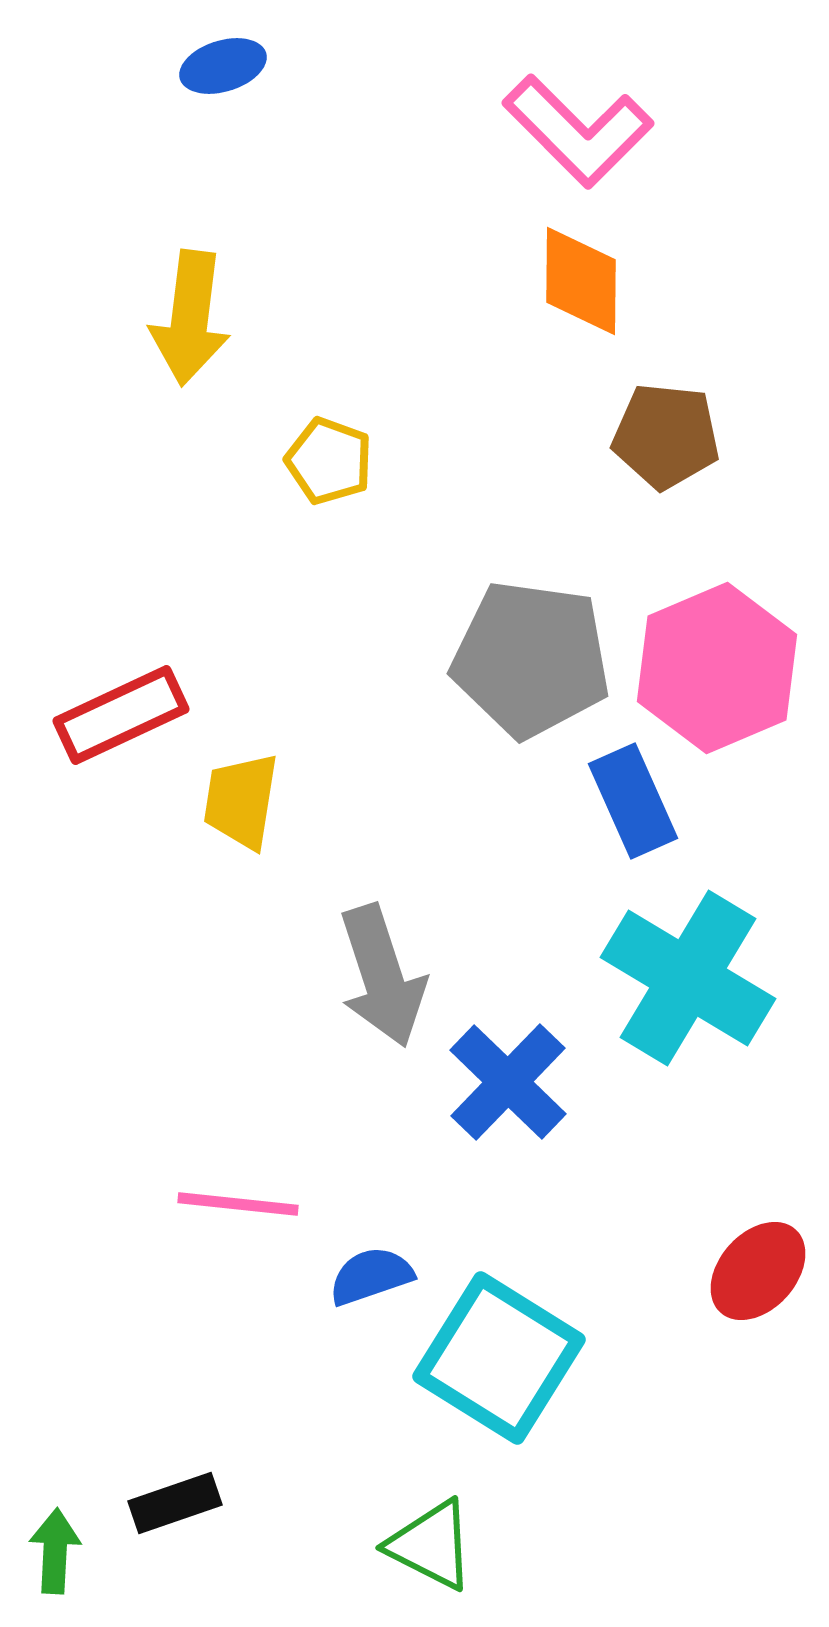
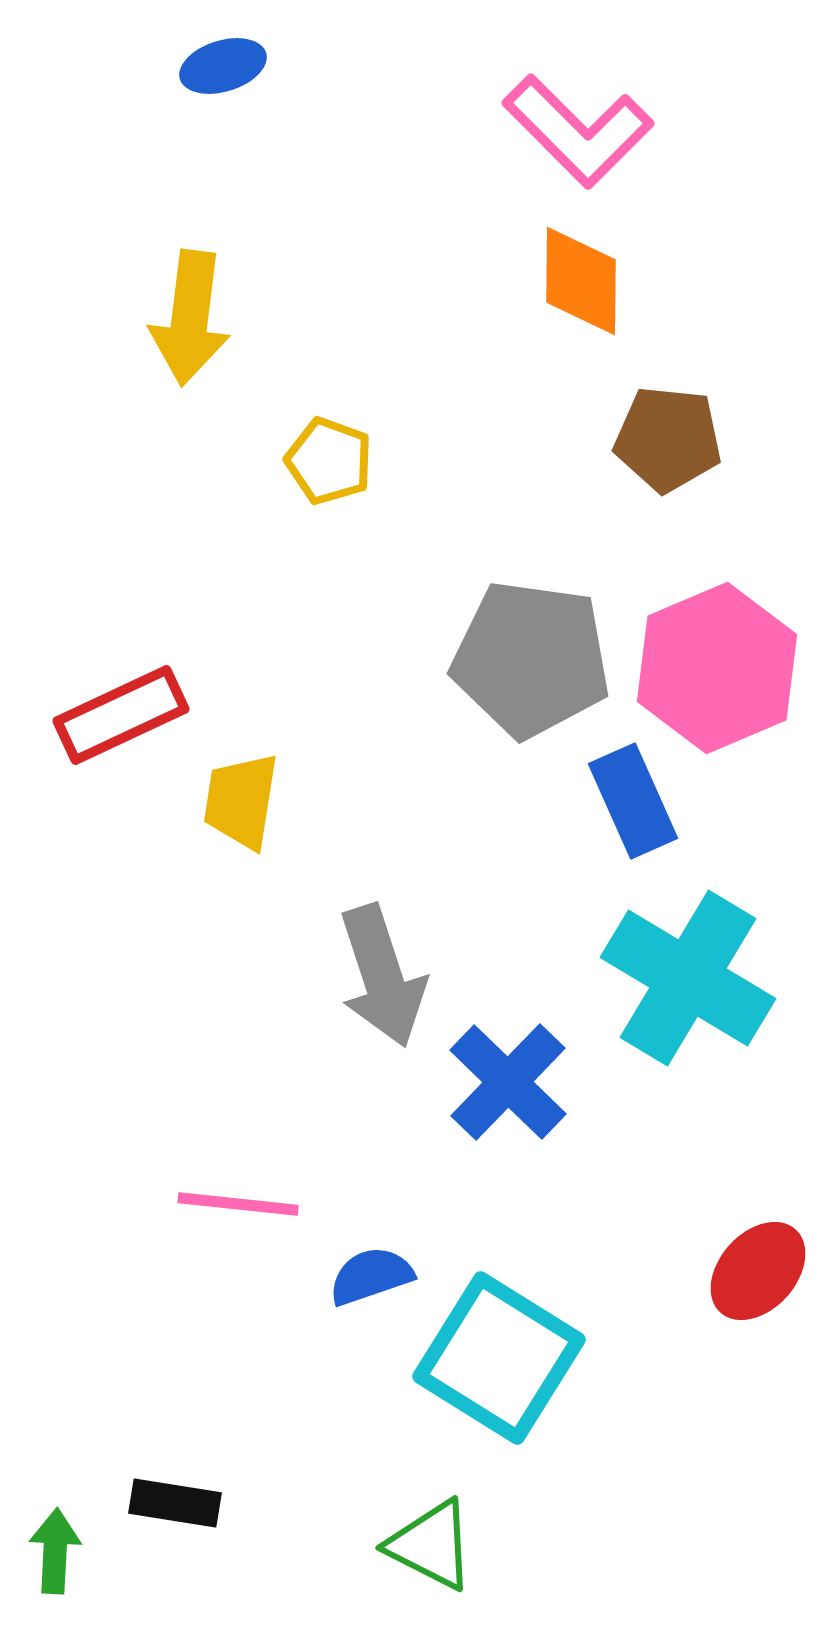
brown pentagon: moved 2 px right, 3 px down
black rectangle: rotated 28 degrees clockwise
